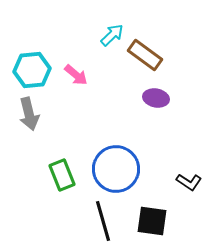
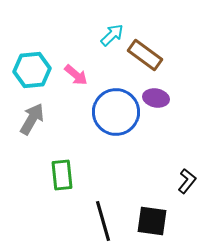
gray arrow: moved 3 px right, 5 px down; rotated 136 degrees counterclockwise
blue circle: moved 57 px up
green rectangle: rotated 16 degrees clockwise
black L-shape: moved 2 px left, 1 px up; rotated 85 degrees counterclockwise
